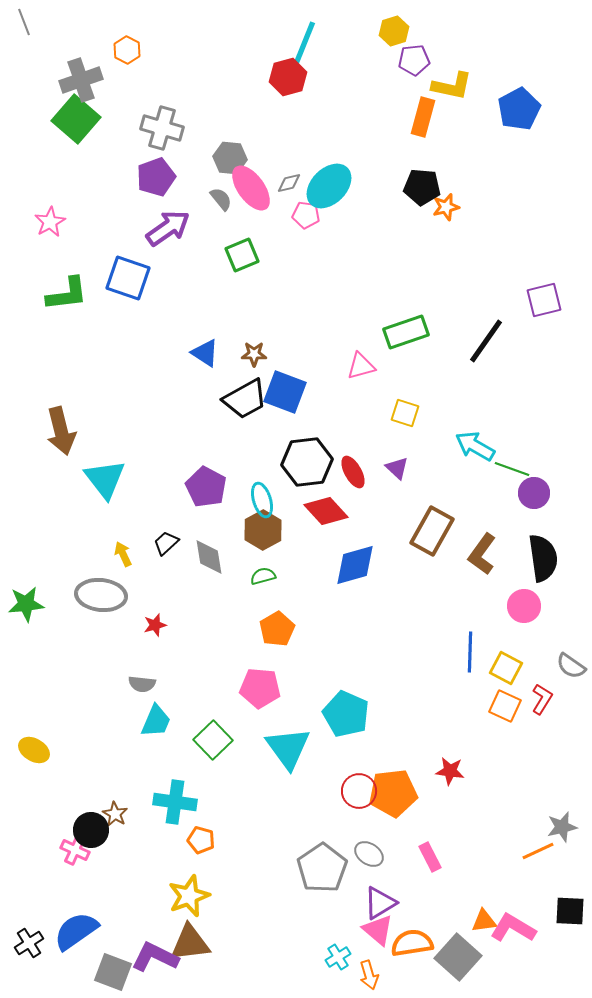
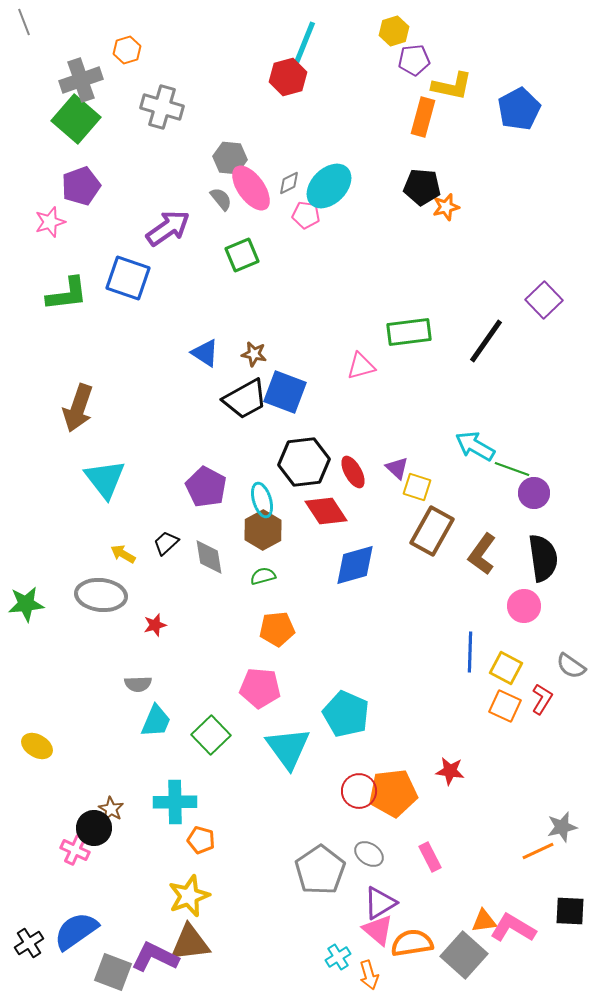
orange hexagon at (127, 50): rotated 16 degrees clockwise
gray cross at (162, 128): moved 21 px up
purple pentagon at (156, 177): moved 75 px left, 9 px down
gray diamond at (289, 183): rotated 15 degrees counterclockwise
pink star at (50, 222): rotated 12 degrees clockwise
purple square at (544, 300): rotated 30 degrees counterclockwise
green rectangle at (406, 332): moved 3 px right; rotated 12 degrees clockwise
brown star at (254, 354): rotated 10 degrees clockwise
yellow square at (405, 413): moved 12 px right, 74 px down
brown arrow at (61, 431): moved 17 px right, 23 px up; rotated 33 degrees clockwise
black hexagon at (307, 462): moved 3 px left
red diamond at (326, 511): rotated 9 degrees clockwise
yellow arrow at (123, 554): rotated 35 degrees counterclockwise
orange pentagon at (277, 629): rotated 24 degrees clockwise
gray semicircle at (142, 684): moved 4 px left; rotated 8 degrees counterclockwise
green square at (213, 740): moved 2 px left, 5 px up
yellow ellipse at (34, 750): moved 3 px right, 4 px up
cyan cross at (175, 802): rotated 9 degrees counterclockwise
brown star at (115, 814): moved 4 px left, 5 px up
black circle at (91, 830): moved 3 px right, 2 px up
gray pentagon at (322, 868): moved 2 px left, 2 px down
gray square at (458, 957): moved 6 px right, 2 px up
